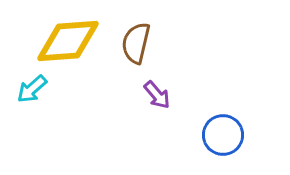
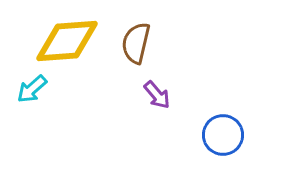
yellow diamond: moved 1 px left
